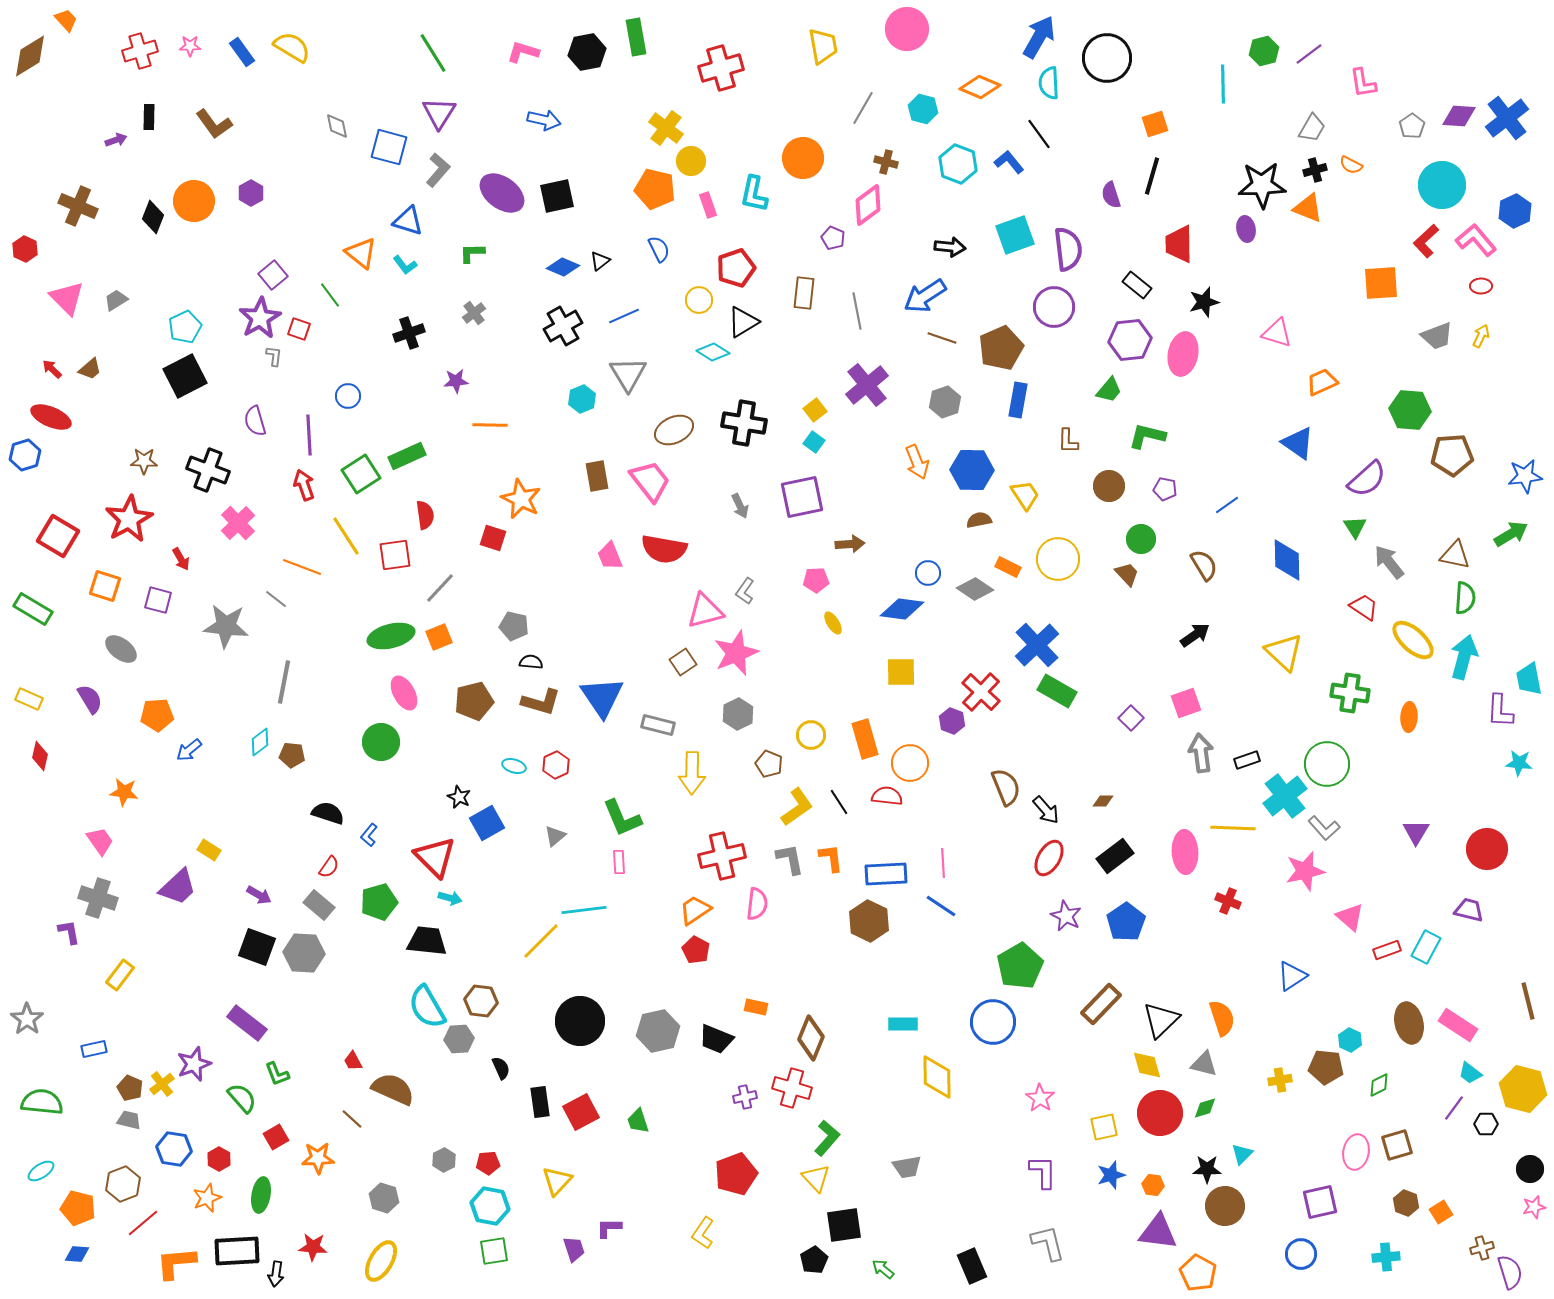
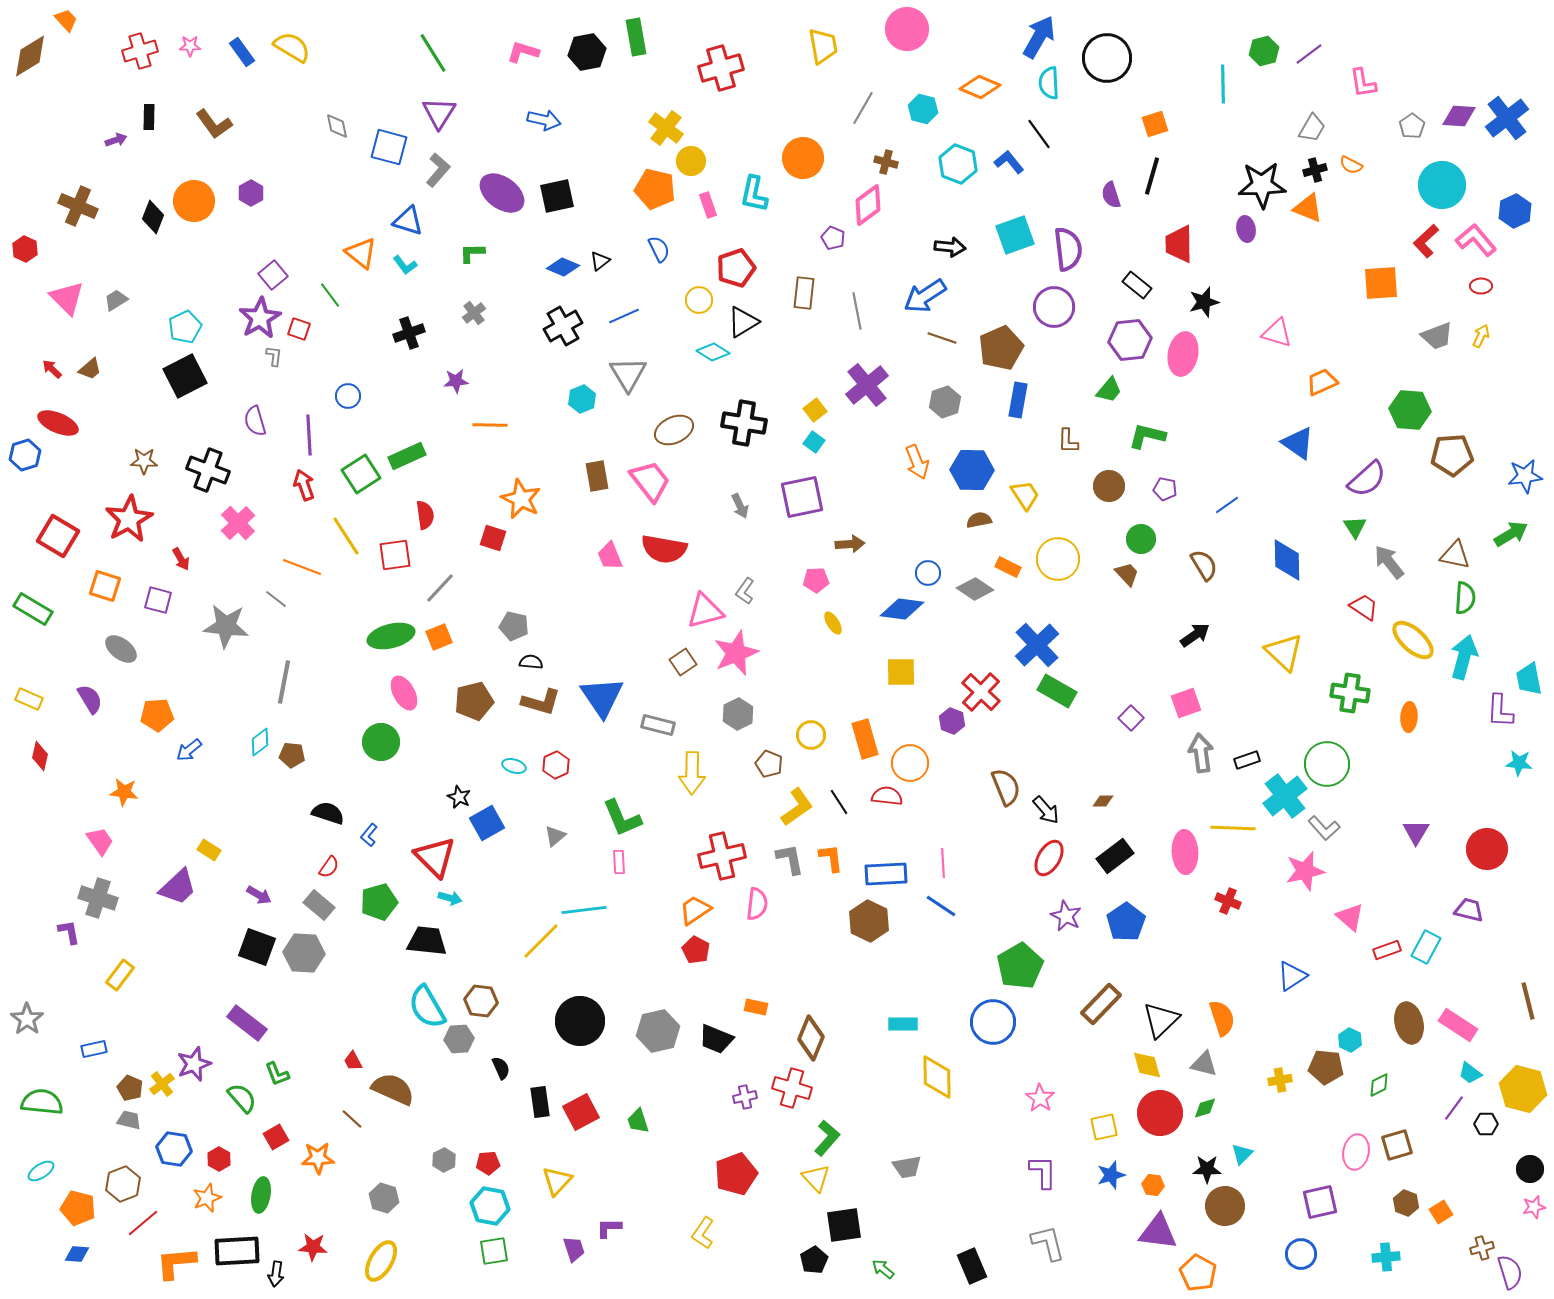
red ellipse at (51, 417): moved 7 px right, 6 px down
